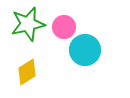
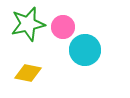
pink circle: moved 1 px left
yellow diamond: moved 1 px right, 1 px down; rotated 44 degrees clockwise
